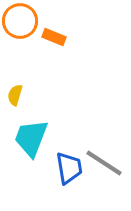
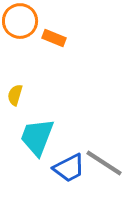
orange rectangle: moved 1 px down
cyan trapezoid: moved 6 px right, 1 px up
blue trapezoid: rotated 72 degrees clockwise
